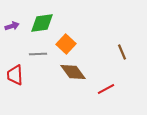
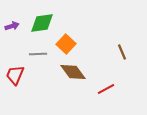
red trapezoid: rotated 25 degrees clockwise
